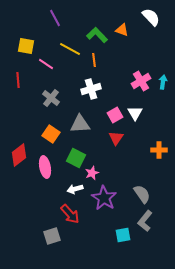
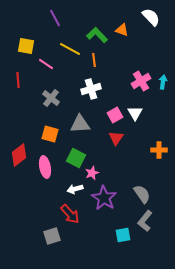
orange square: moved 1 px left; rotated 18 degrees counterclockwise
